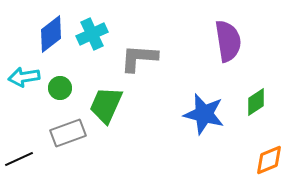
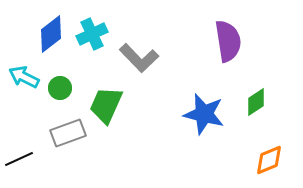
gray L-shape: rotated 138 degrees counterclockwise
cyan arrow: rotated 36 degrees clockwise
